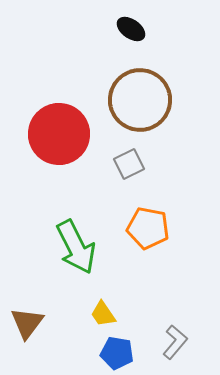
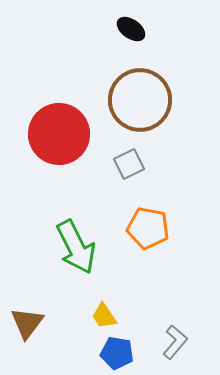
yellow trapezoid: moved 1 px right, 2 px down
